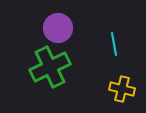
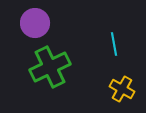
purple circle: moved 23 px left, 5 px up
yellow cross: rotated 15 degrees clockwise
